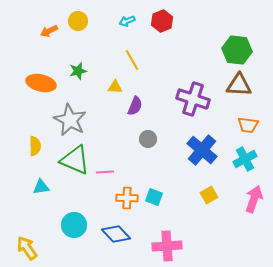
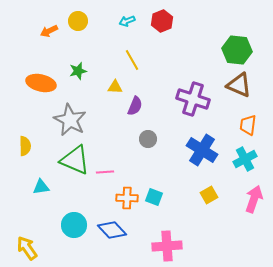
brown triangle: rotated 20 degrees clockwise
orange trapezoid: rotated 90 degrees clockwise
yellow semicircle: moved 10 px left
blue cross: rotated 8 degrees counterclockwise
blue diamond: moved 4 px left, 4 px up
